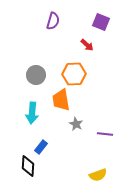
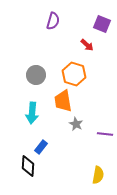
purple square: moved 1 px right, 2 px down
orange hexagon: rotated 20 degrees clockwise
orange trapezoid: moved 2 px right, 1 px down
yellow semicircle: rotated 60 degrees counterclockwise
